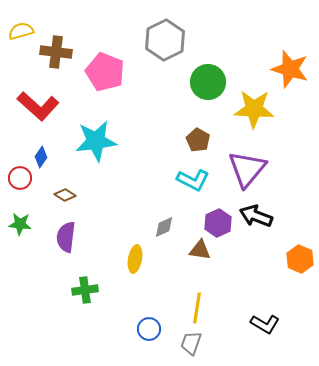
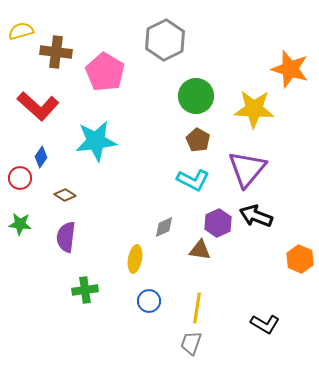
pink pentagon: rotated 9 degrees clockwise
green circle: moved 12 px left, 14 px down
blue circle: moved 28 px up
